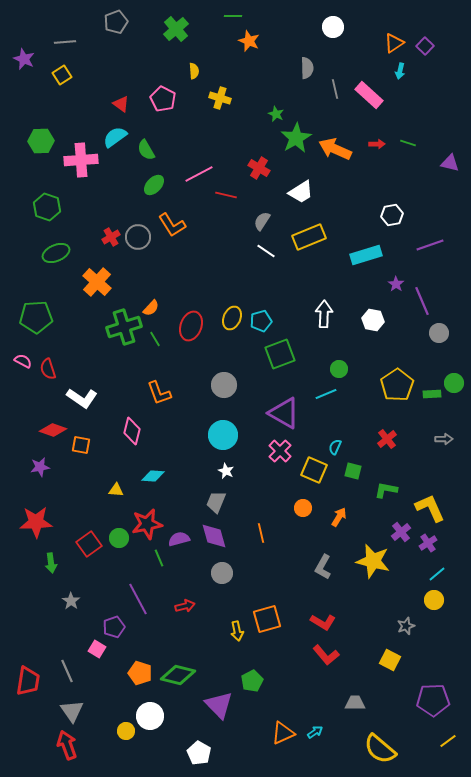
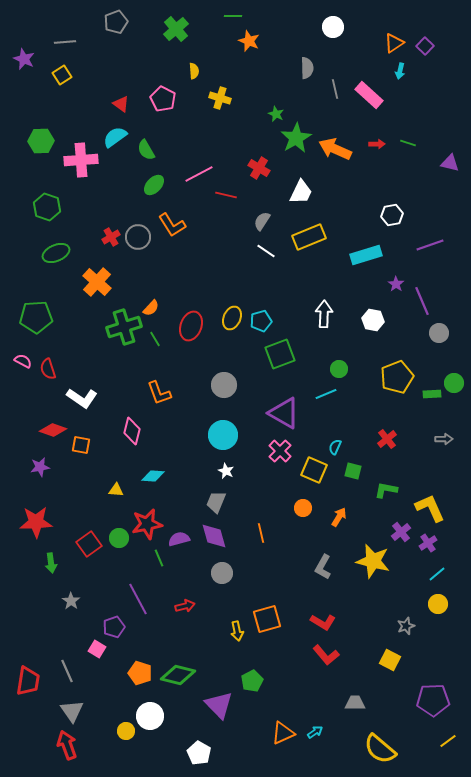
white trapezoid at (301, 192): rotated 32 degrees counterclockwise
yellow pentagon at (397, 385): moved 8 px up; rotated 12 degrees clockwise
yellow circle at (434, 600): moved 4 px right, 4 px down
